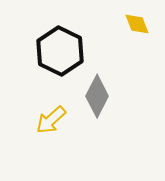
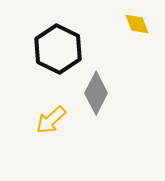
black hexagon: moved 2 px left, 2 px up
gray diamond: moved 1 px left, 3 px up
